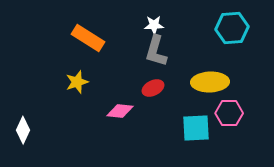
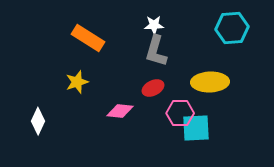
pink hexagon: moved 49 px left
white diamond: moved 15 px right, 9 px up
